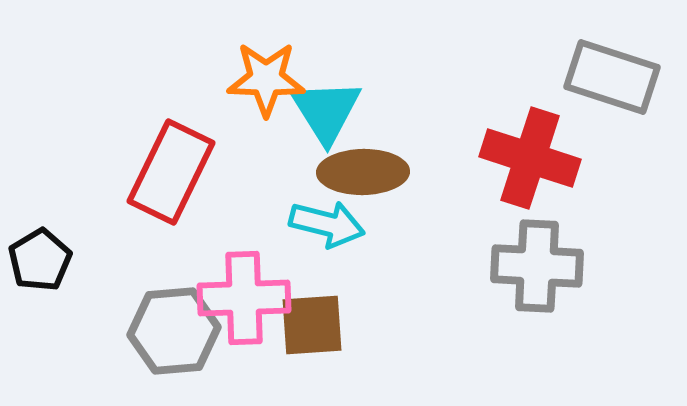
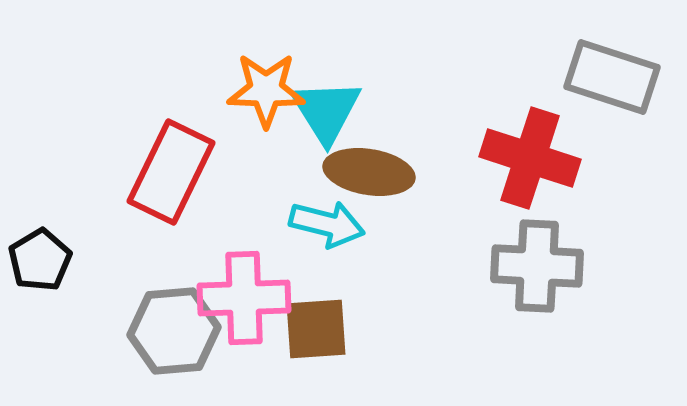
orange star: moved 11 px down
brown ellipse: moved 6 px right; rotated 10 degrees clockwise
brown square: moved 4 px right, 4 px down
